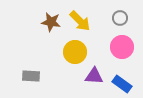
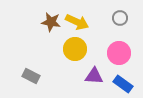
yellow arrow: moved 3 px left, 1 px down; rotated 20 degrees counterclockwise
pink circle: moved 3 px left, 6 px down
yellow circle: moved 3 px up
gray rectangle: rotated 24 degrees clockwise
blue rectangle: moved 1 px right
